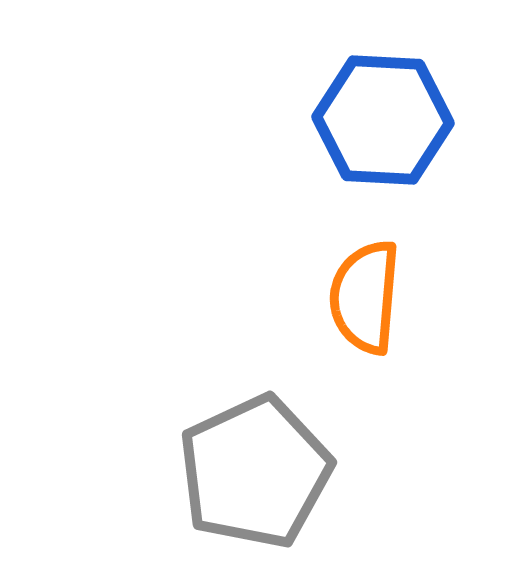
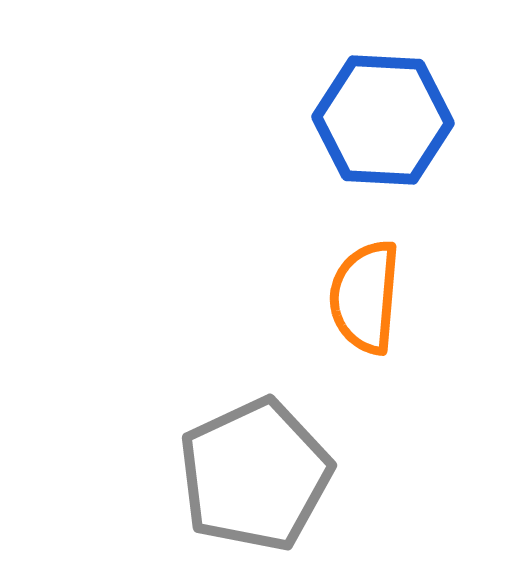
gray pentagon: moved 3 px down
